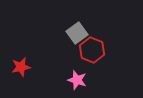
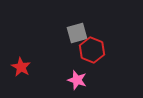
gray square: rotated 20 degrees clockwise
red star: rotated 30 degrees counterclockwise
